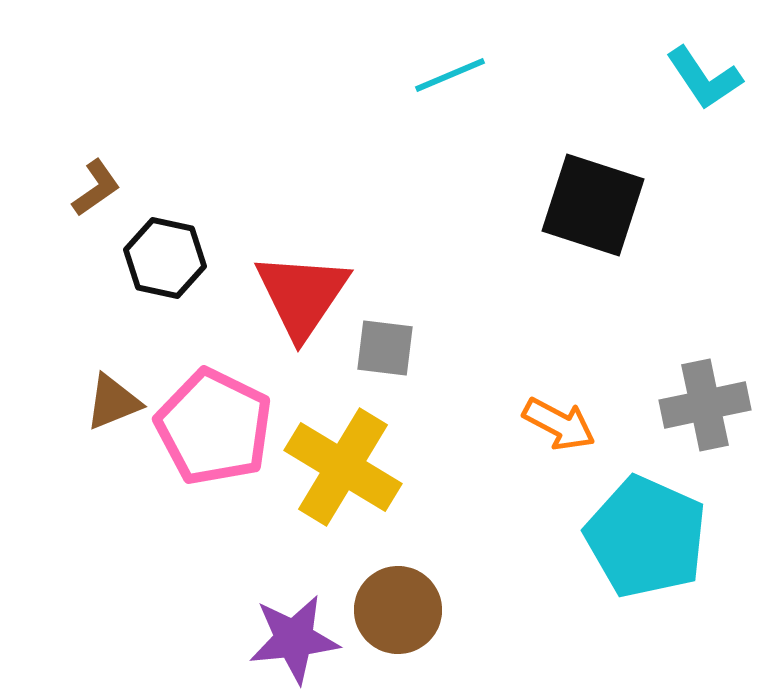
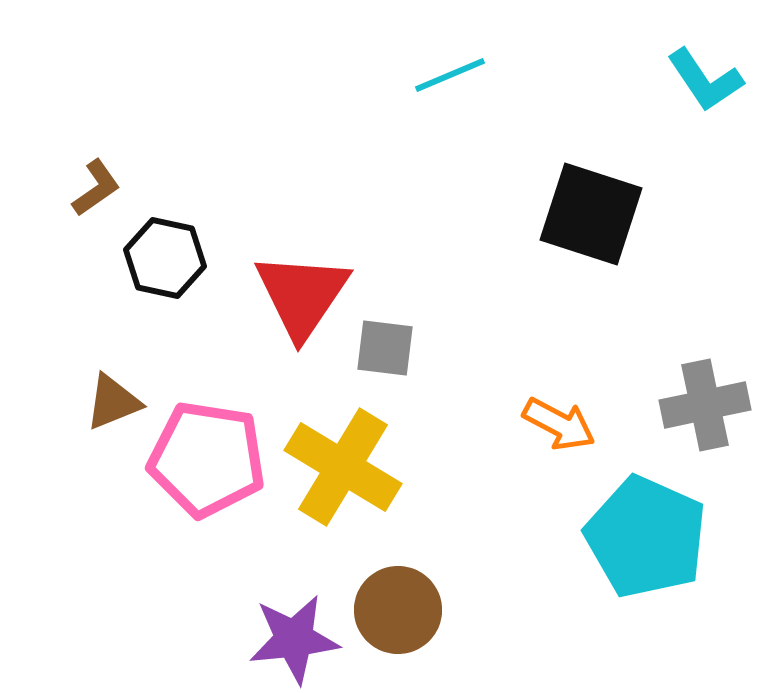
cyan L-shape: moved 1 px right, 2 px down
black square: moved 2 px left, 9 px down
pink pentagon: moved 7 px left, 32 px down; rotated 17 degrees counterclockwise
